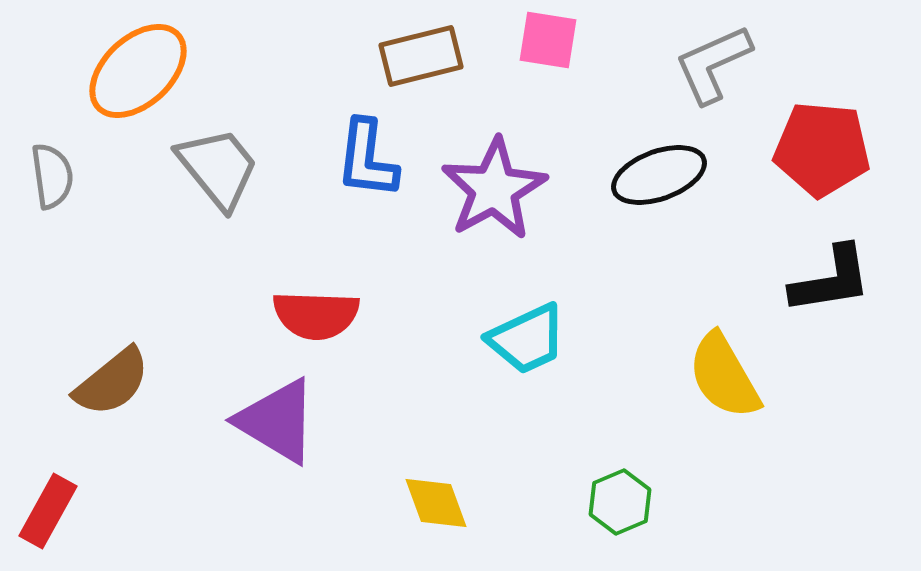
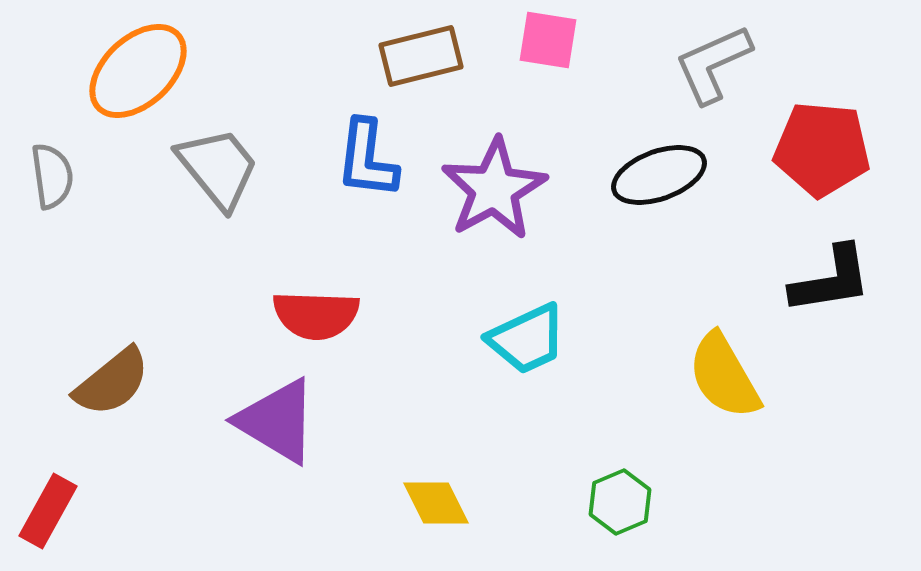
yellow diamond: rotated 6 degrees counterclockwise
